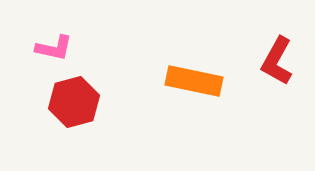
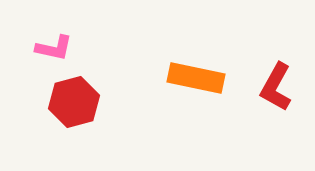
red L-shape: moved 1 px left, 26 px down
orange rectangle: moved 2 px right, 3 px up
